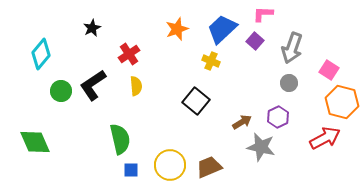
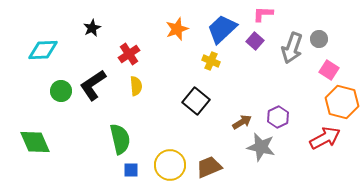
cyan diamond: moved 2 px right, 4 px up; rotated 48 degrees clockwise
gray circle: moved 30 px right, 44 px up
